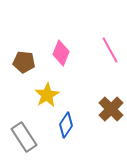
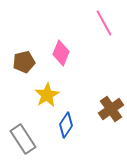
pink line: moved 6 px left, 27 px up
brown pentagon: rotated 20 degrees counterclockwise
brown cross: rotated 10 degrees clockwise
gray rectangle: moved 1 px left, 2 px down
